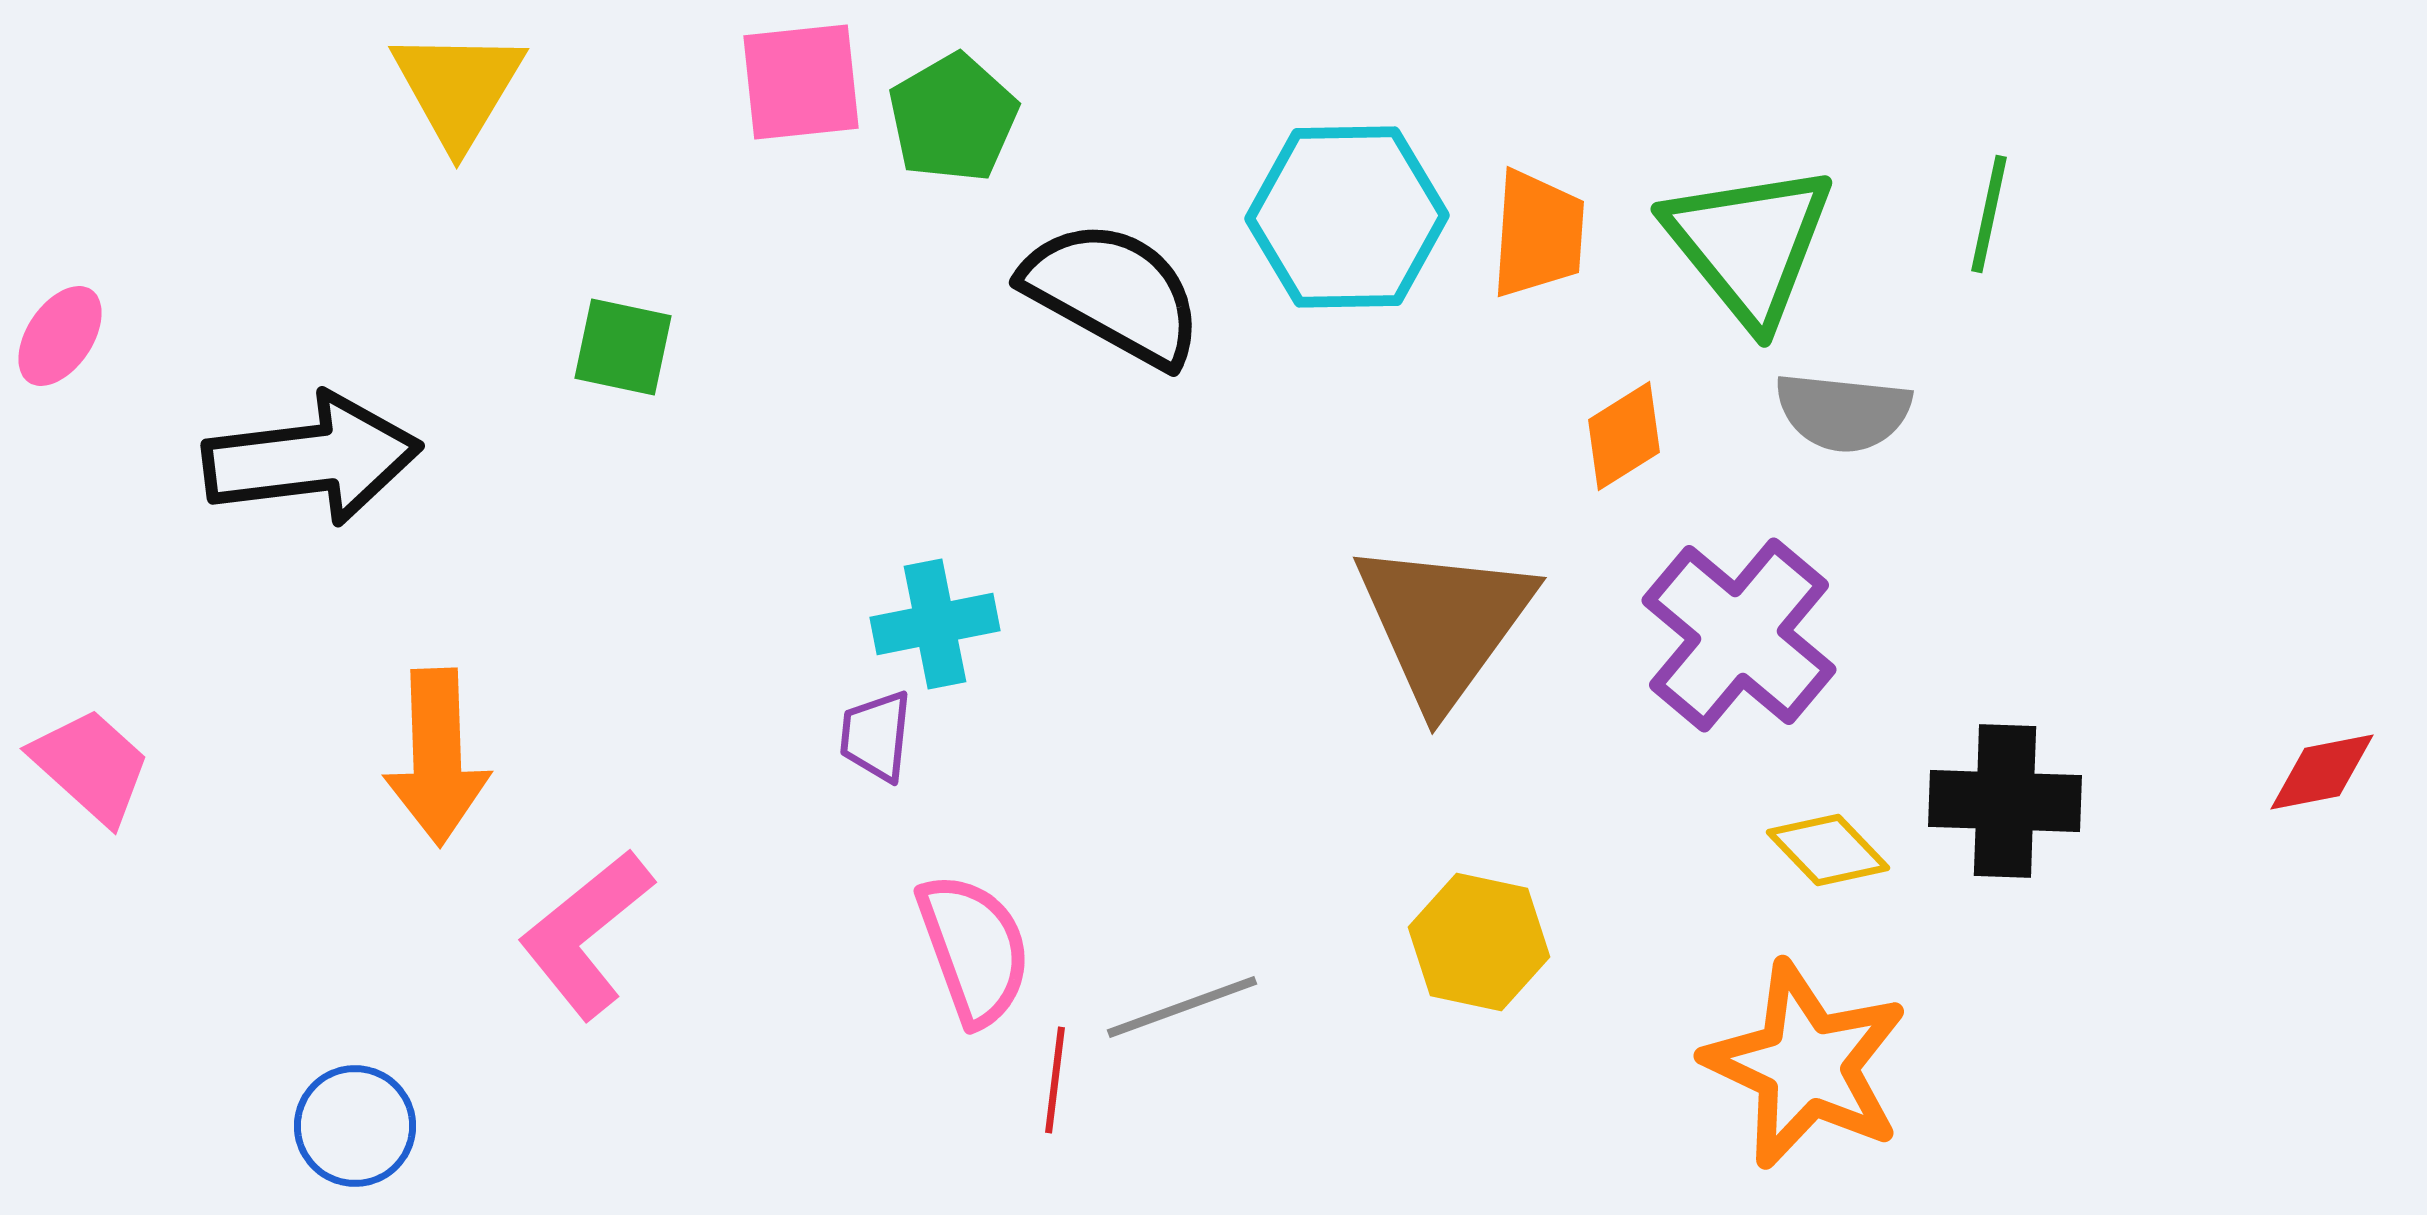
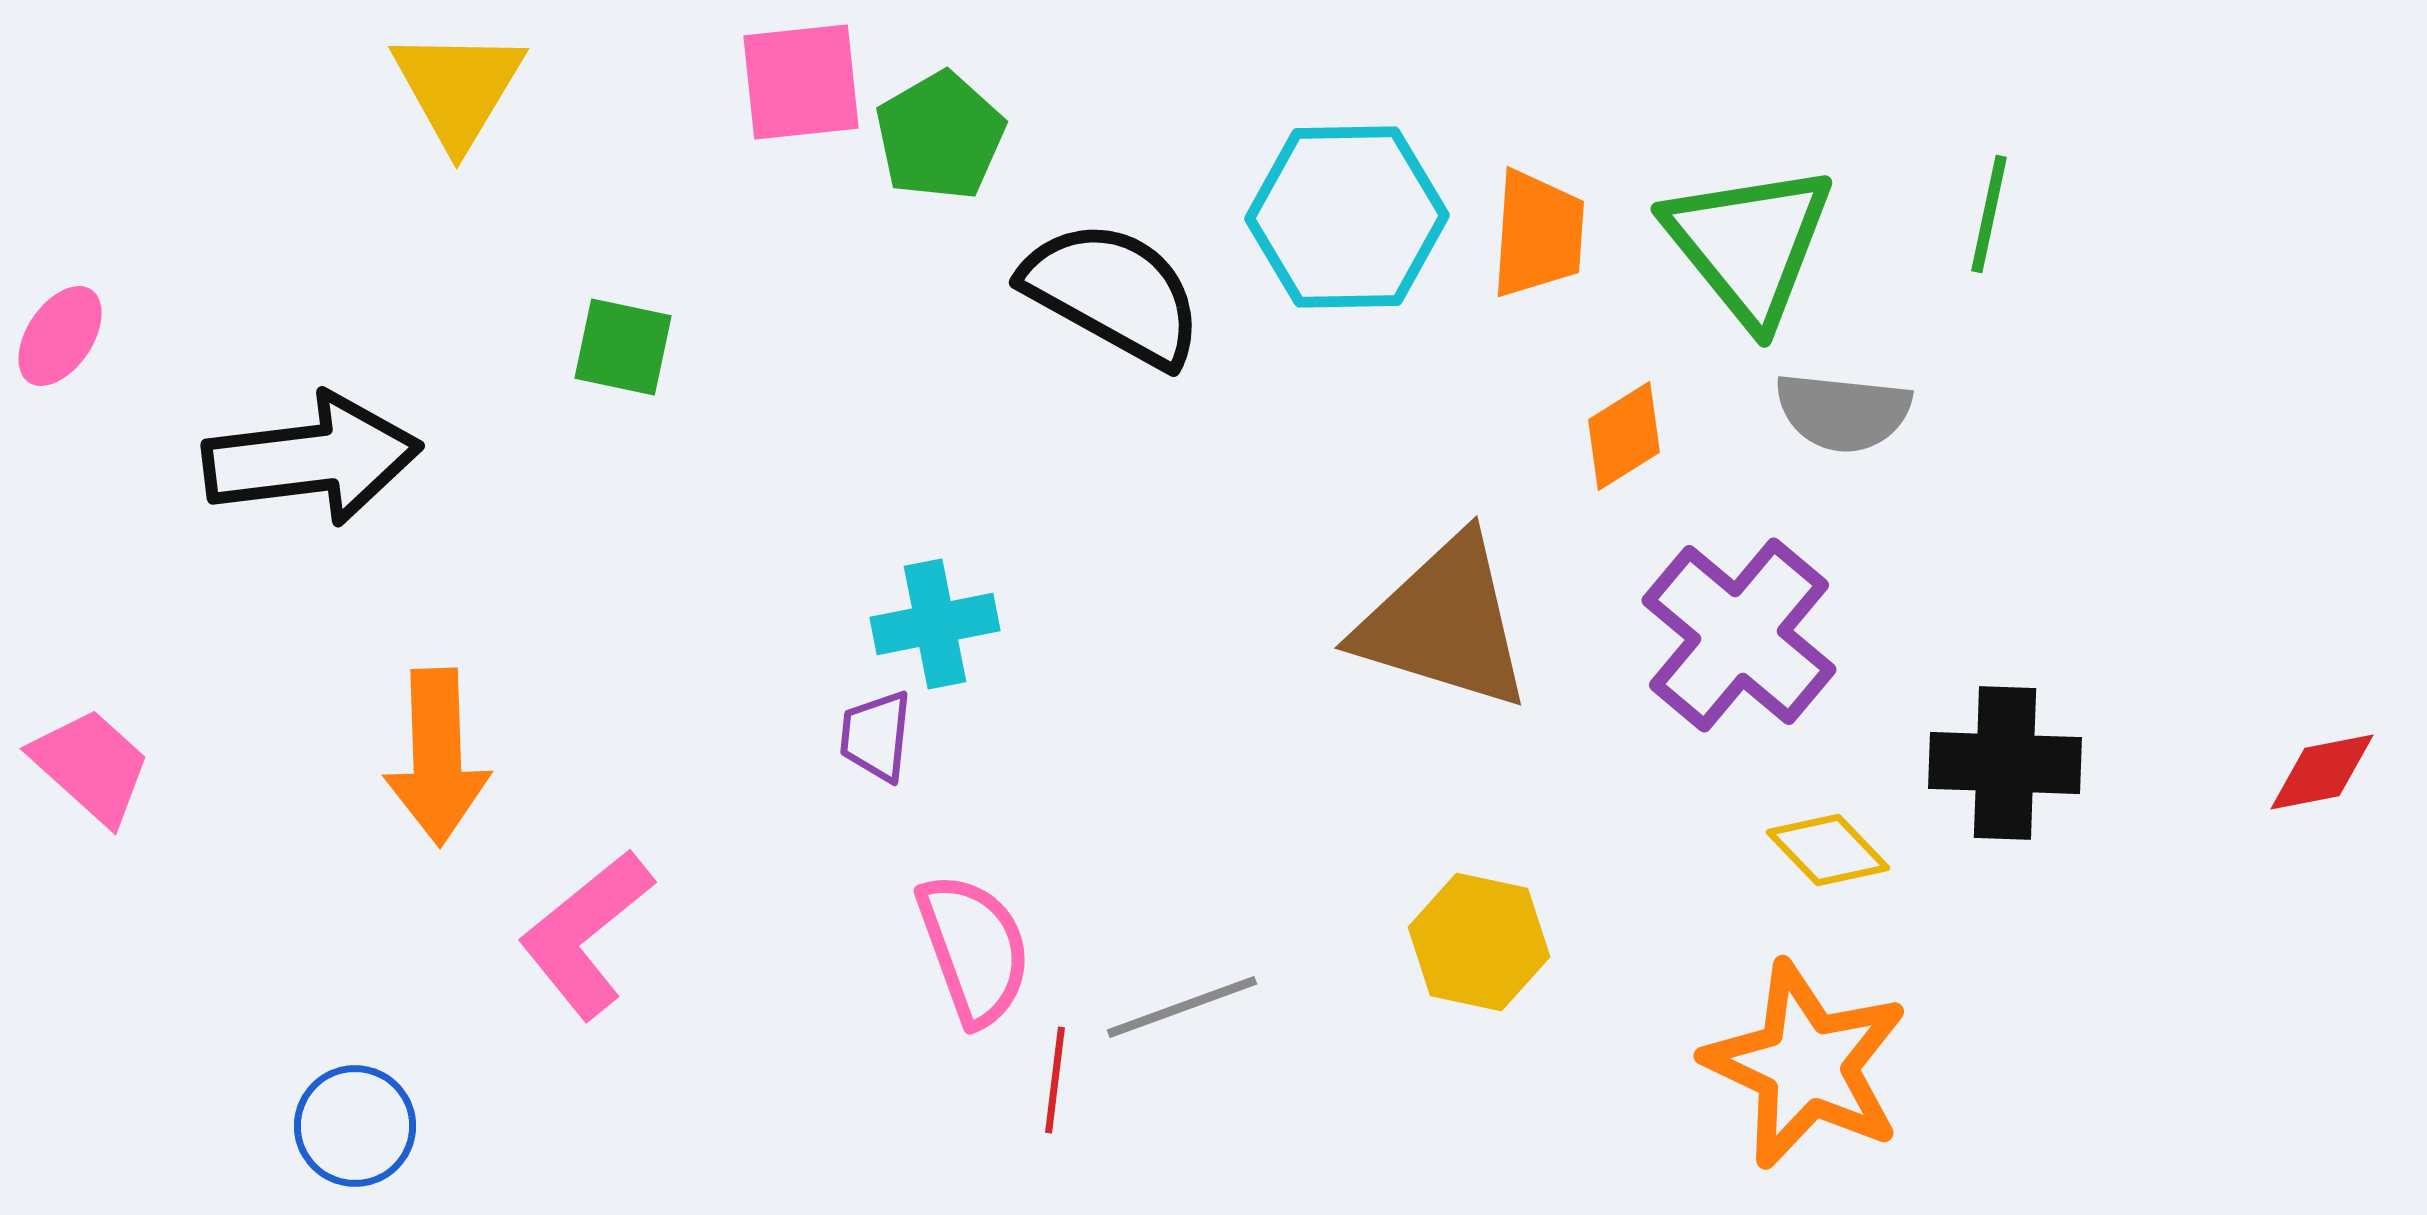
green pentagon: moved 13 px left, 18 px down
brown triangle: rotated 49 degrees counterclockwise
black cross: moved 38 px up
